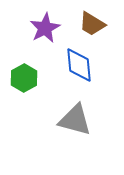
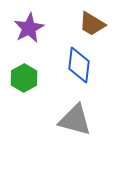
purple star: moved 16 px left
blue diamond: rotated 12 degrees clockwise
